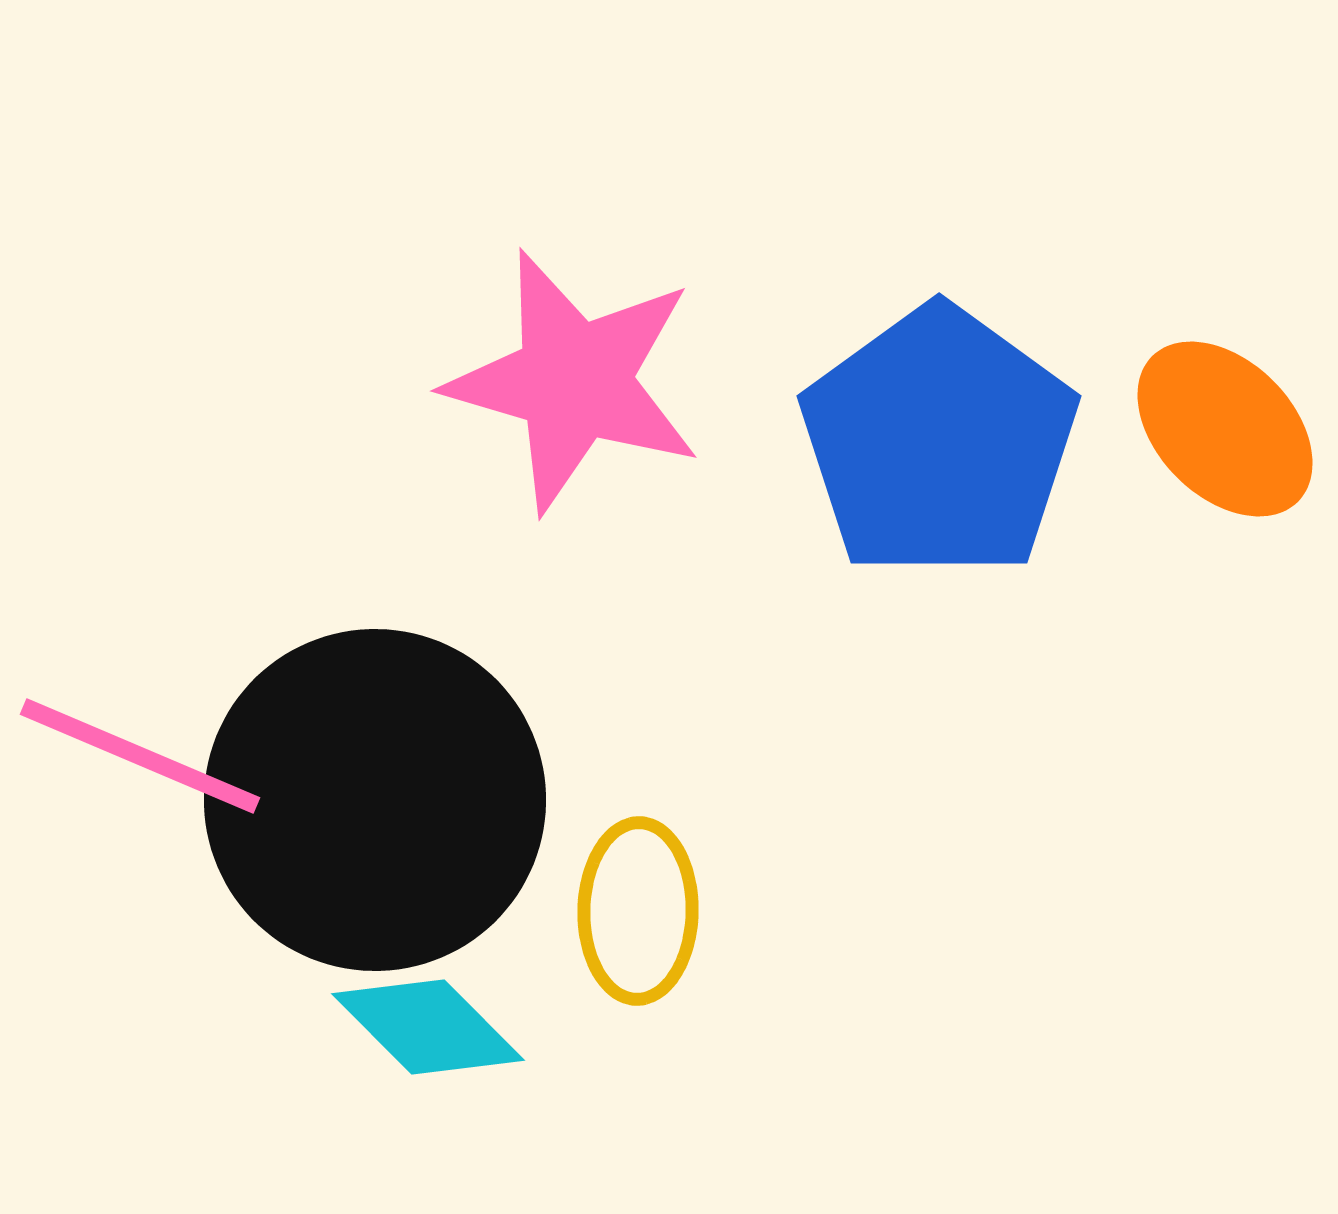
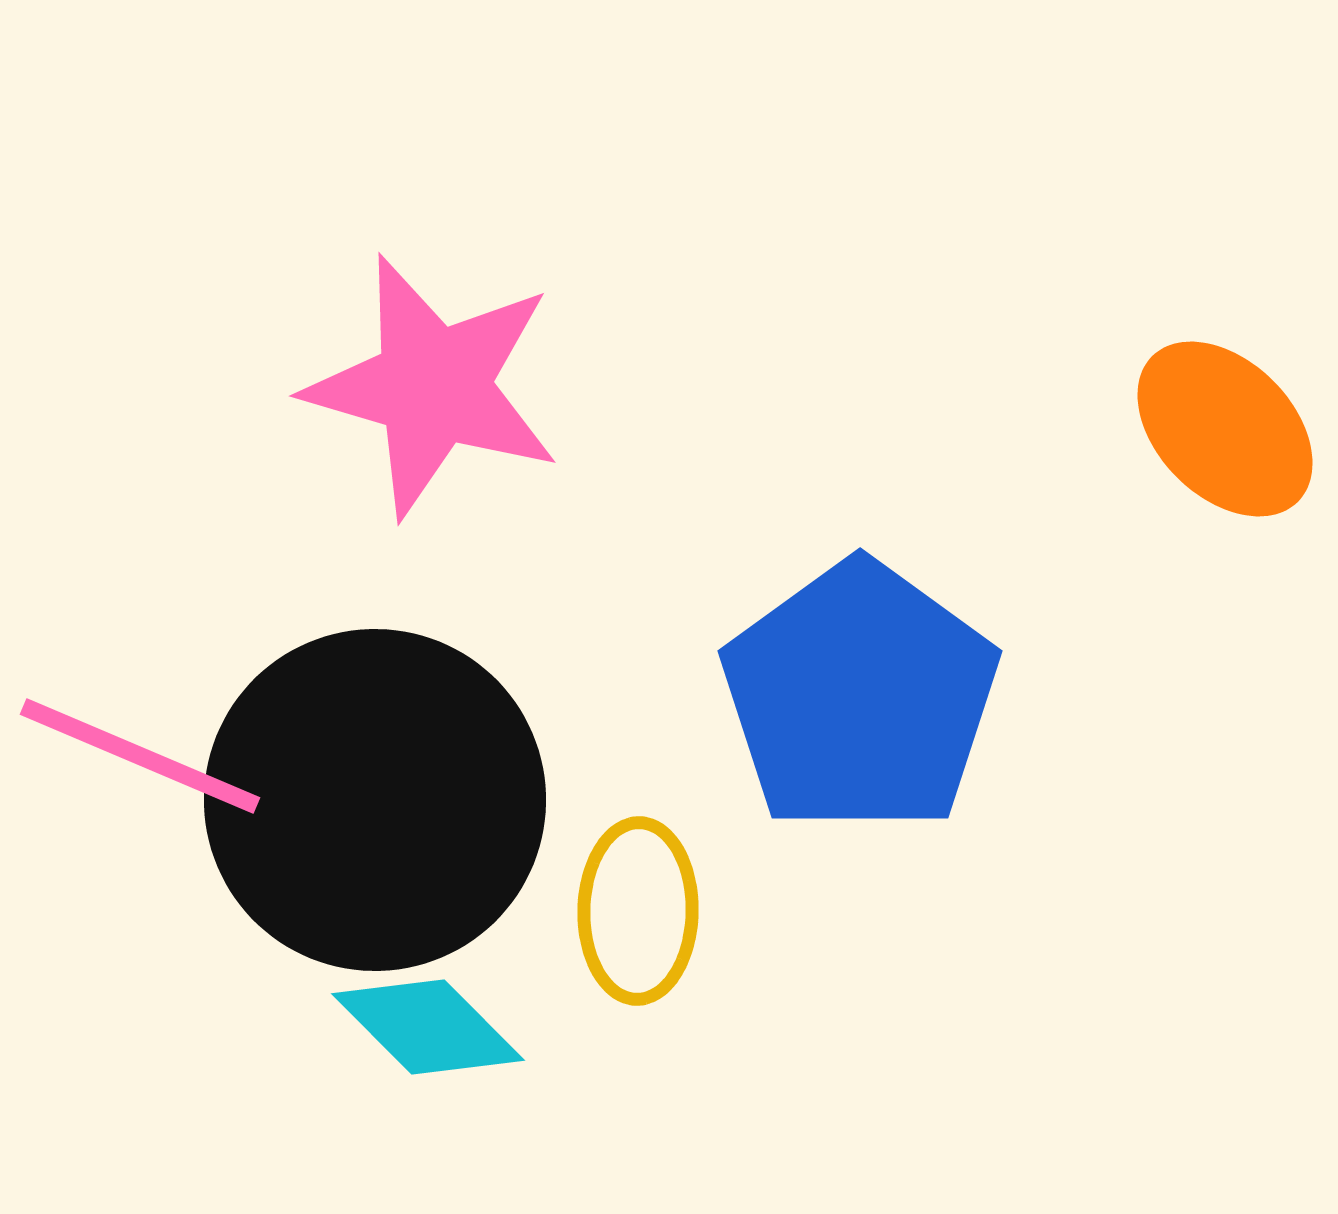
pink star: moved 141 px left, 5 px down
blue pentagon: moved 79 px left, 255 px down
